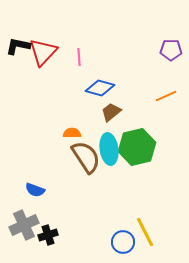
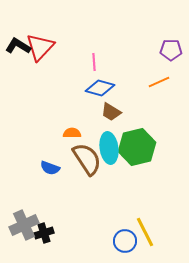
black L-shape: rotated 20 degrees clockwise
red triangle: moved 3 px left, 5 px up
pink line: moved 15 px right, 5 px down
orange line: moved 7 px left, 14 px up
brown trapezoid: rotated 110 degrees counterclockwise
cyan ellipse: moved 1 px up
brown semicircle: moved 1 px right, 2 px down
blue semicircle: moved 15 px right, 22 px up
black cross: moved 4 px left, 2 px up
blue circle: moved 2 px right, 1 px up
